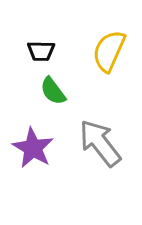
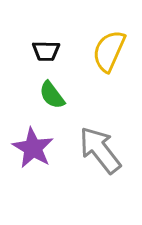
black trapezoid: moved 5 px right
green semicircle: moved 1 px left, 4 px down
gray arrow: moved 7 px down
